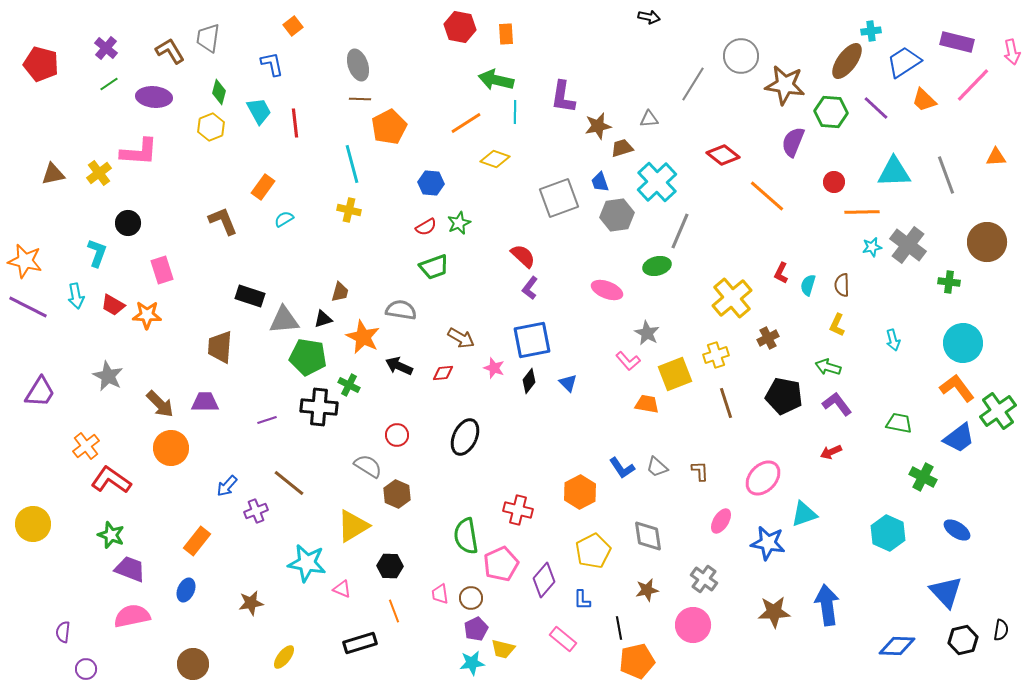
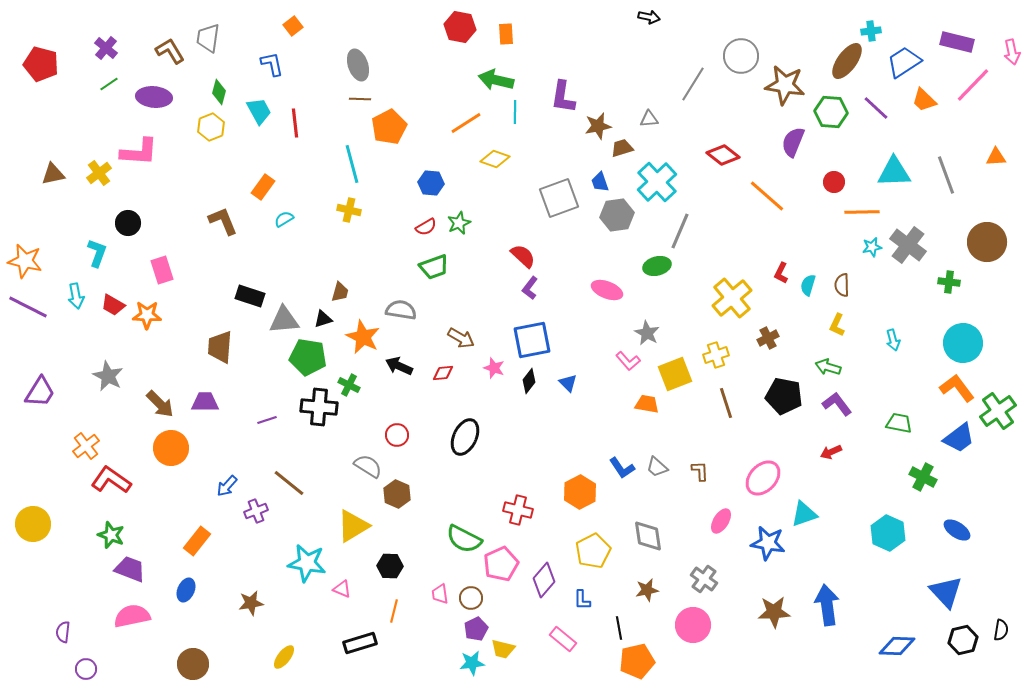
green semicircle at (466, 536): moved 2 px left, 3 px down; rotated 54 degrees counterclockwise
orange line at (394, 611): rotated 35 degrees clockwise
